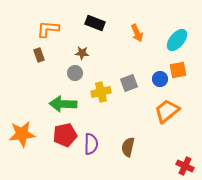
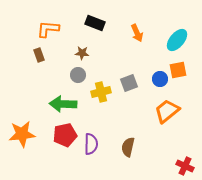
gray circle: moved 3 px right, 2 px down
